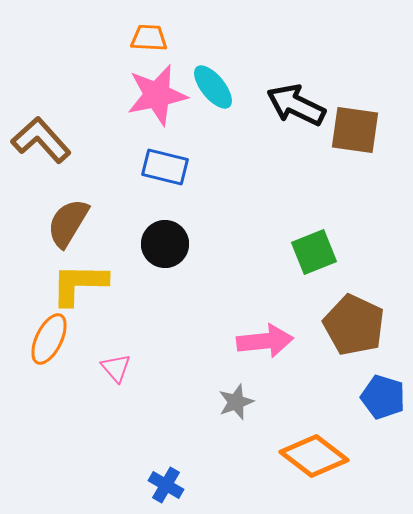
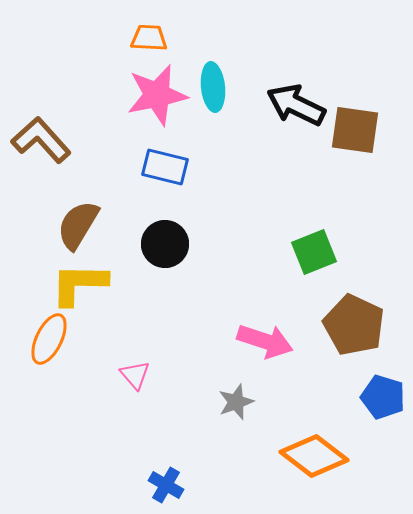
cyan ellipse: rotated 33 degrees clockwise
brown semicircle: moved 10 px right, 2 px down
pink arrow: rotated 24 degrees clockwise
pink triangle: moved 19 px right, 7 px down
